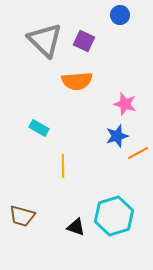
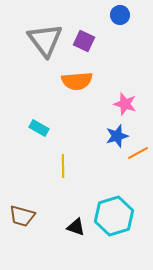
gray triangle: rotated 9 degrees clockwise
